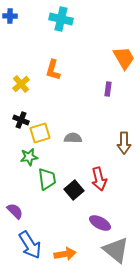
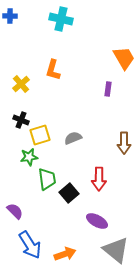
yellow square: moved 2 px down
gray semicircle: rotated 24 degrees counterclockwise
red arrow: rotated 15 degrees clockwise
black square: moved 5 px left, 3 px down
purple ellipse: moved 3 px left, 2 px up
orange arrow: rotated 10 degrees counterclockwise
